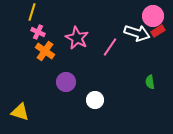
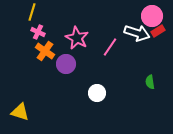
pink circle: moved 1 px left
purple circle: moved 18 px up
white circle: moved 2 px right, 7 px up
